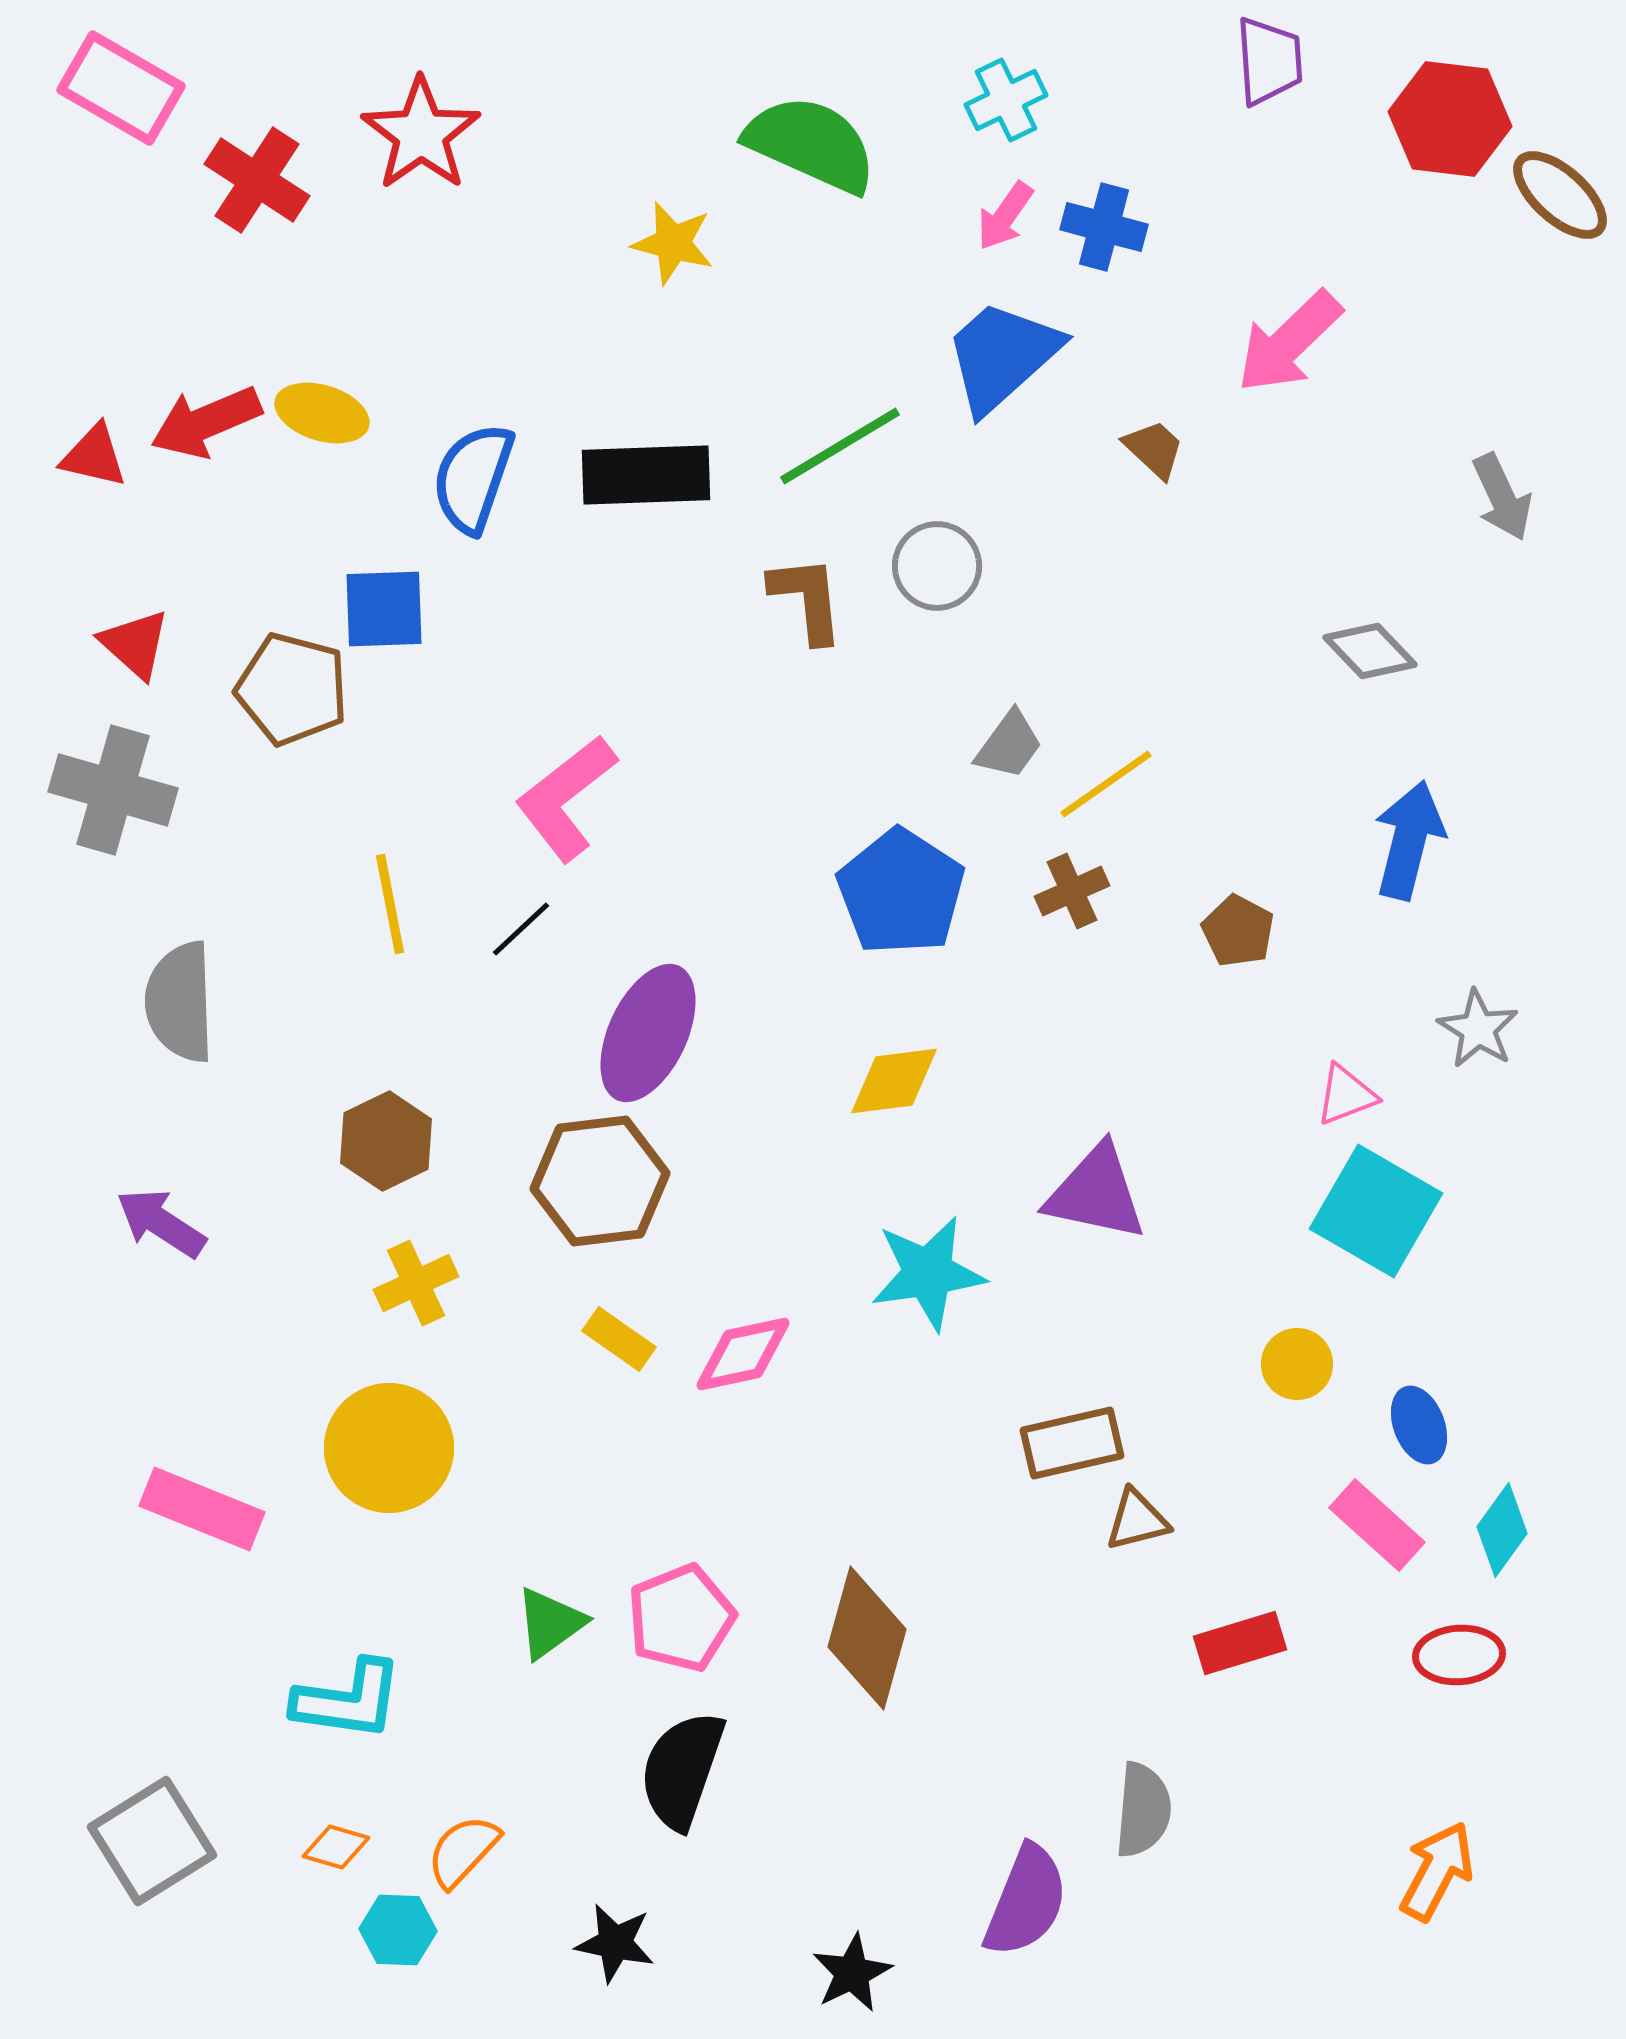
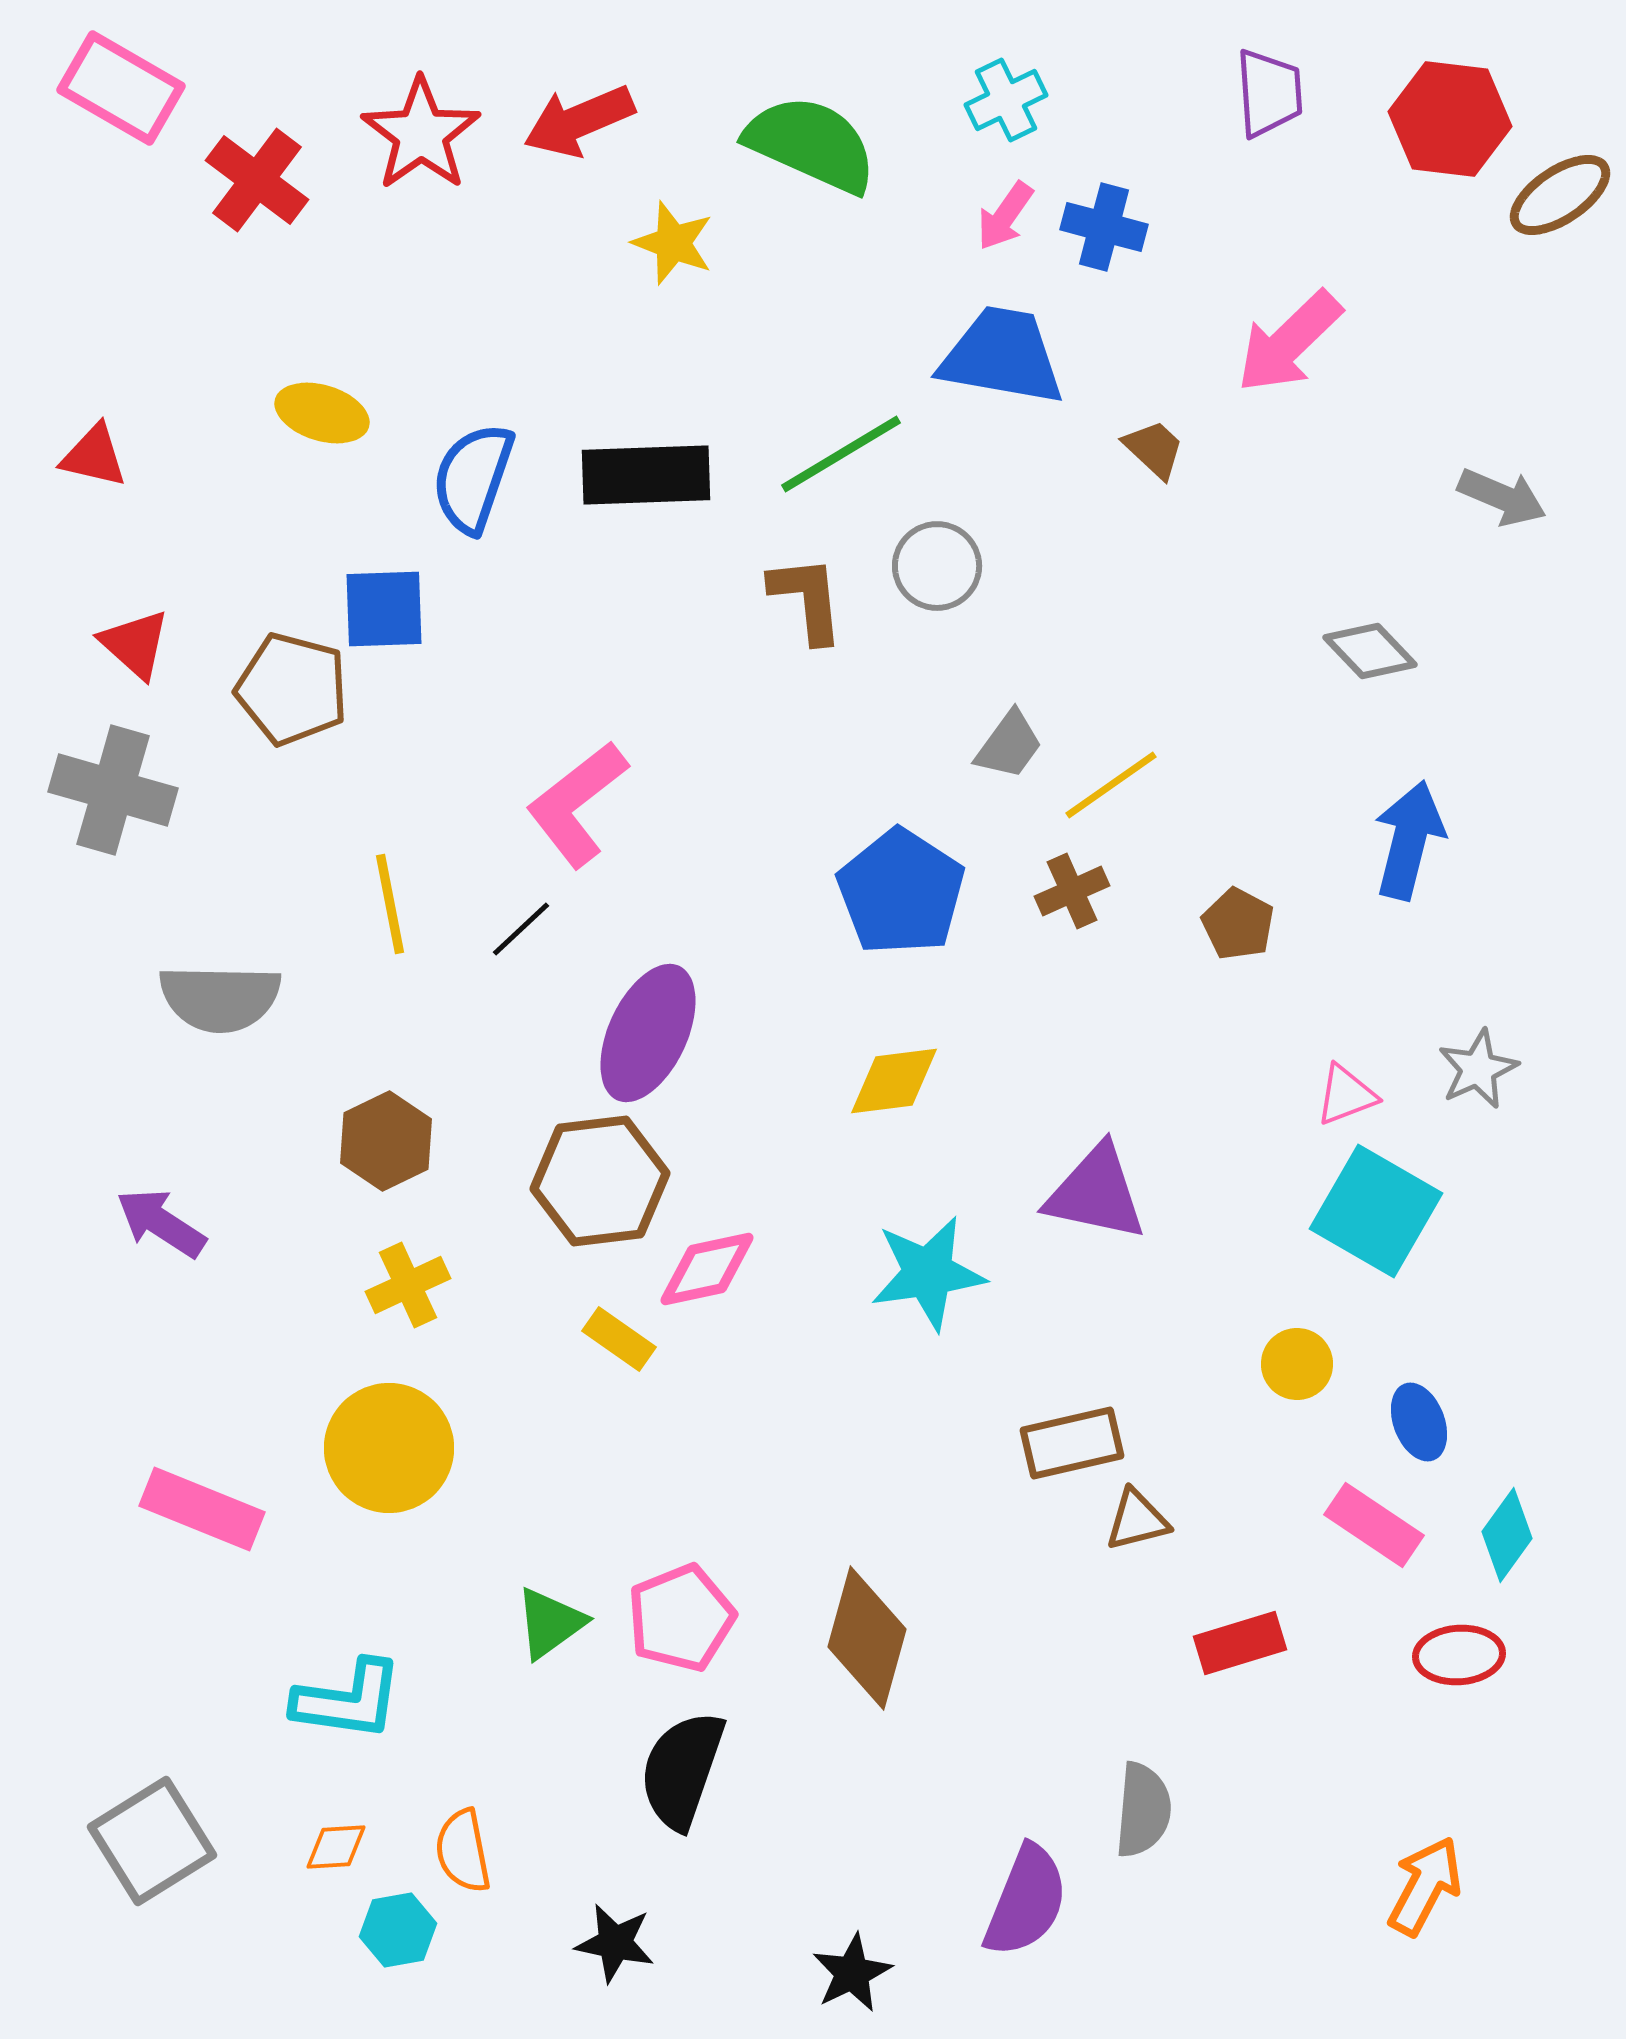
purple trapezoid at (1269, 61): moved 32 px down
red cross at (257, 180): rotated 4 degrees clockwise
brown ellipse at (1560, 195): rotated 76 degrees counterclockwise
yellow star at (673, 243): rotated 6 degrees clockwise
blue trapezoid at (1002, 356): rotated 52 degrees clockwise
red arrow at (206, 422): moved 373 px right, 301 px up
green line at (840, 446): moved 1 px right, 8 px down
gray arrow at (1502, 497): rotated 42 degrees counterclockwise
yellow line at (1106, 784): moved 5 px right, 1 px down
pink L-shape at (566, 798): moved 11 px right, 6 px down
brown pentagon at (1238, 931): moved 7 px up
gray semicircle at (180, 1002): moved 40 px right, 4 px up; rotated 87 degrees counterclockwise
gray star at (1478, 1029): moved 40 px down; rotated 16 degrees clockwise
yellow cross at (416, 1283): moved 8 px left, 2 px down
pink diamond at (743, 1354): moved 36 px left, 85 px up
blue ellipse at (1419, 1425): moved 3 px up
pink rectangle at (1377, 1525): moved 3 px left; rotated 8 degrees counterclockwise
cyan diamond at (1502, 1530): moved 5 px right, 5 px down
orange diamond at (336, 1847): rotated 20 degrees counterclockwise
orange semicircle at (463, 1851): rotated 54 degrees counterclockwise
orange arrow at (1437, 1871): moved 12 px left, 15 px down
cyan hexagon at (398, 1930): rotated 12 degrees counterclockwise
